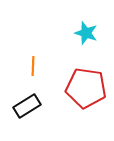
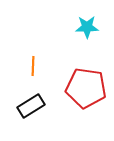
cyan star: moved 1 px right, 6 px up; rotated 20 degrees counterclockwise
black rectangle: moved 4 px right
